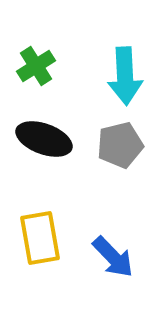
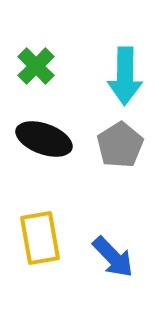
green cross: rotated 12 degrees counterclockwise
cyan arrow: rotated 4 degrees clockwise
gray pentagon: rotated 18 degrees counterclockwise
